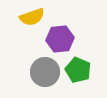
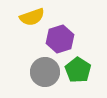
purple hexagon: rotated 12 degrees counterclockwise
green pentagon: rotated 10 degrees clockwise
